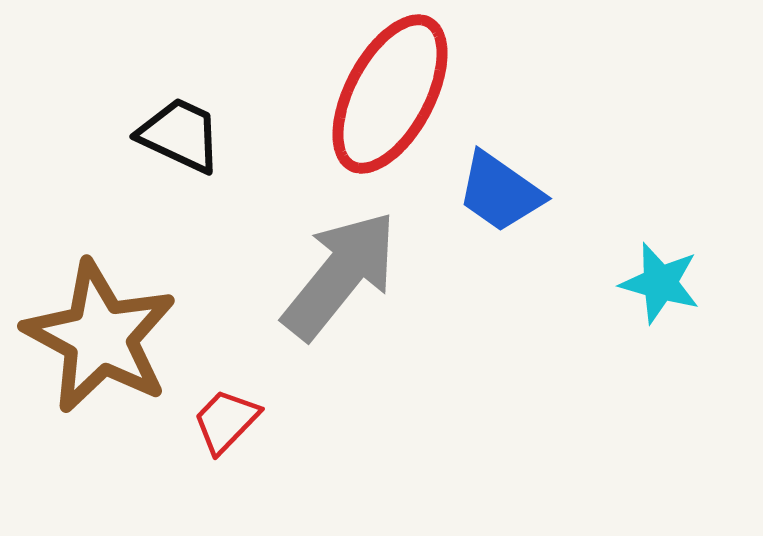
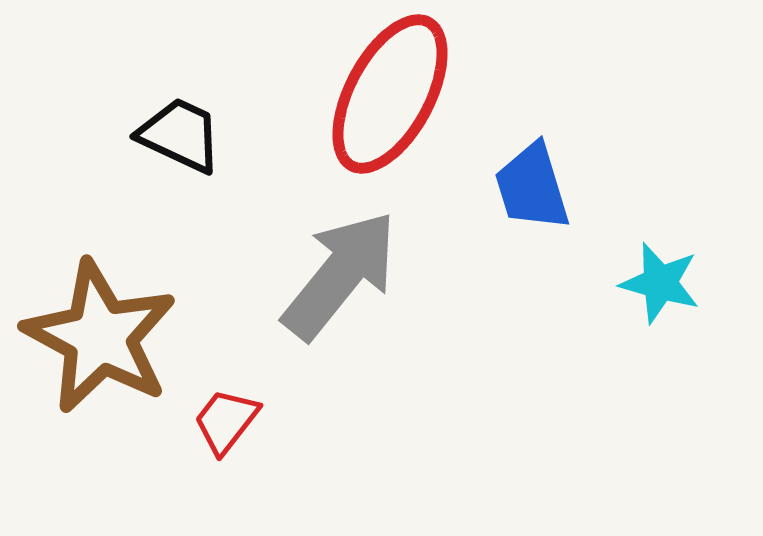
blue trapezoid: moved 32 px right, 5 px up; rotated 38 degrees clockwise
red trapezoid: rotated 6 degrees counterclockwise
